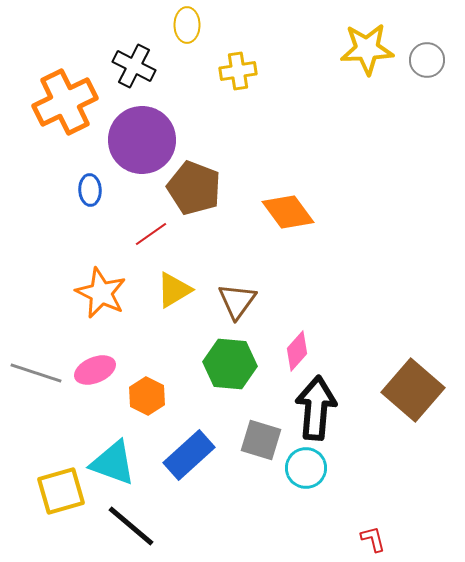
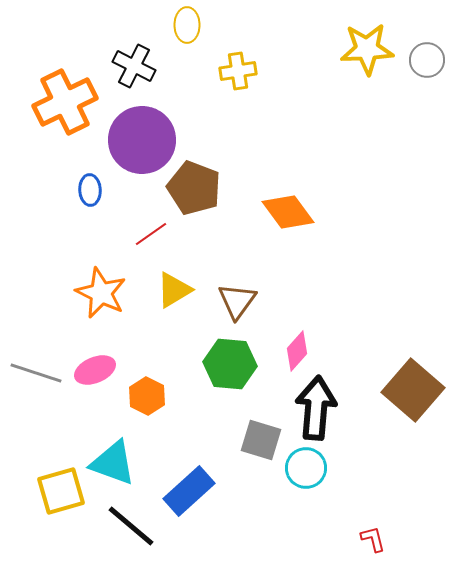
blue rectangle: moved 36 px down
